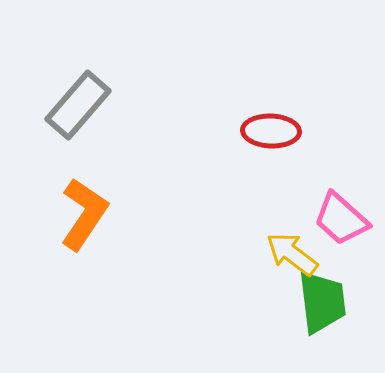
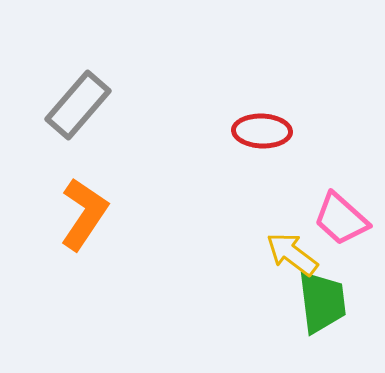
red ellipse: moved 9 px left
